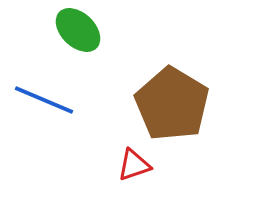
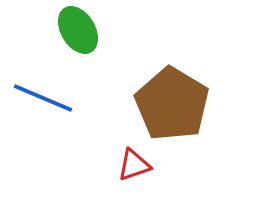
green ellipse: rotated 15 degrees clockwise
blue line: moved 1 px left, 2 px up
